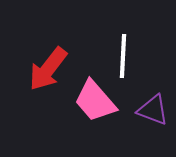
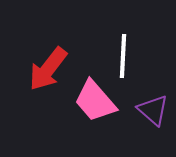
purple triangle: rotated 20 degrees clockwise
